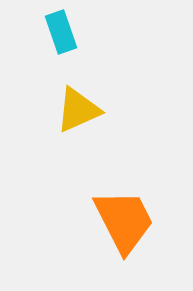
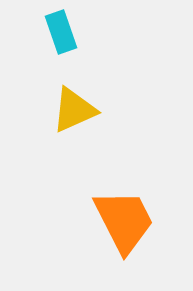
yellow triangle: moved 4 px left
